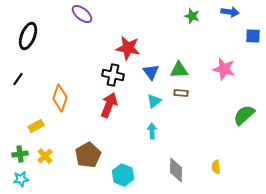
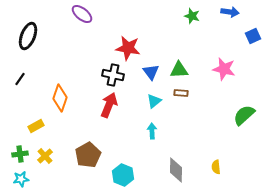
blue square: rotated 28 degrees counterclockwise
black line: moved 2 px right
